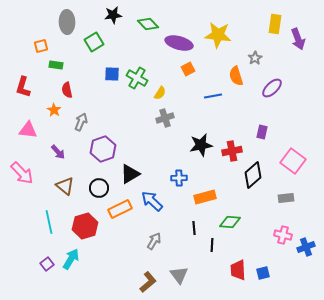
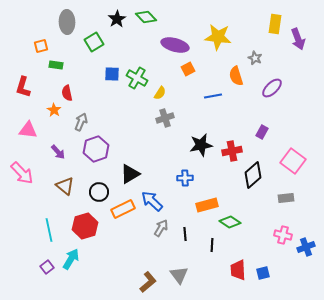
black star at (113, 15): moved 4 px right, 4 px down; rotated 24 degrees counterclockwise
green diamond at (148, 24): moved 2 px left, 7 px up
yellow star at (218, 35): moved 2 px down
purple ellipse at (179, 43): moved 4 px left, 2 px down
gray star at (255, 58): rotated 16 degrees counterclockwise
red semicircle at (67, 90): moved 3 px down
purple rectangle at (262, 132): rotated 16 degrees clockwise
purple hexagon at (103, 149): moved 7 px left
blue cross at (179, 178): moved 6 px right
black circle at (99, 188): moved 4 px down
orange rectangle at (205, 197): moved 2 px right, 8 px down
orange rectangle at (120, 209): moved 3 px right
cyan line at (49, 222): moved 8 px down
green diamond at (230, 222): rotated 30 degrees clockwise
black line at (194, 228): moved 9 px left, 6 px down
gray arrow at (154, 241): moved 7 px right, 13 px up
purple square at (47, 264): moved 3 px down
